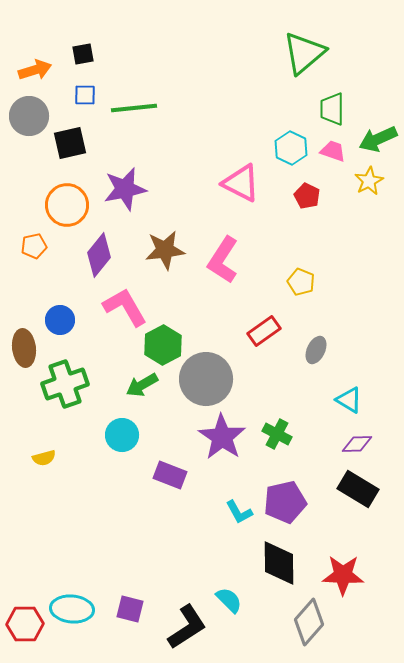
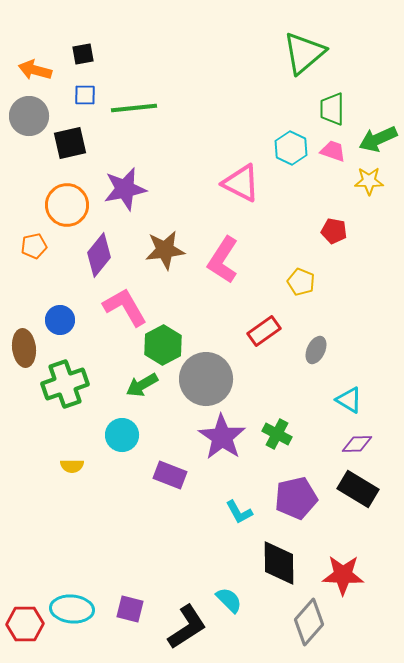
orange arrow at (35, 70): rotated 148 degrees counterclockwise
yellow star at (369, 181): rotated 28 degrees clockwise
red pentagon at (307, 196): moved 27 px right, 35 px down; rotated 15 degrees counterclockwise
yellow semicircle at (44, 458): moved 28 px right, 8 px down; rotated 15 degrees clockwise
purple pentagon at (285, 502): moved 11 px right, 4 px up
